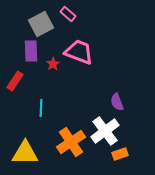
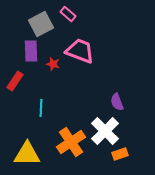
pink trapezoid: moved 1 px right, 1 px up
red star: rotated 24 degrees counterclockwise
white cross: rotated 8 degrees counterclockwise
yellow triangle: moved 2 px right, 1 px down
